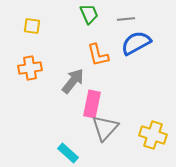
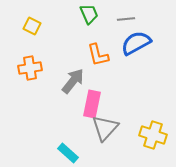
yellow square: rotated 18 degrees clockwise
